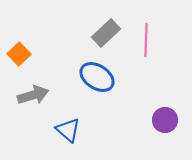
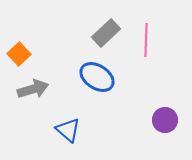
gray arrow: moved 6 px up
